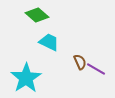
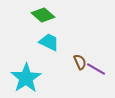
green diamond: moved 6 px right
